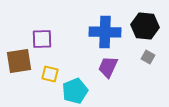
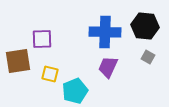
brown square: moved 1 px left
